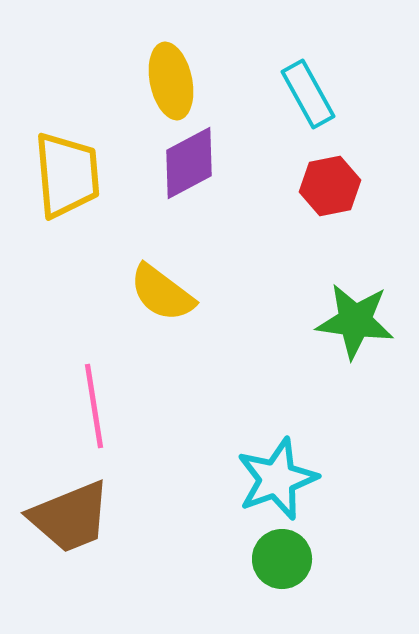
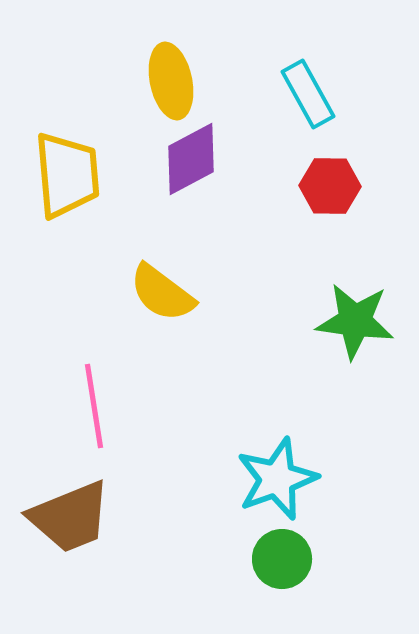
purple diamond: moved 2 px right, 4 px up
red hexagon: rotated 12 degrees clockwise
